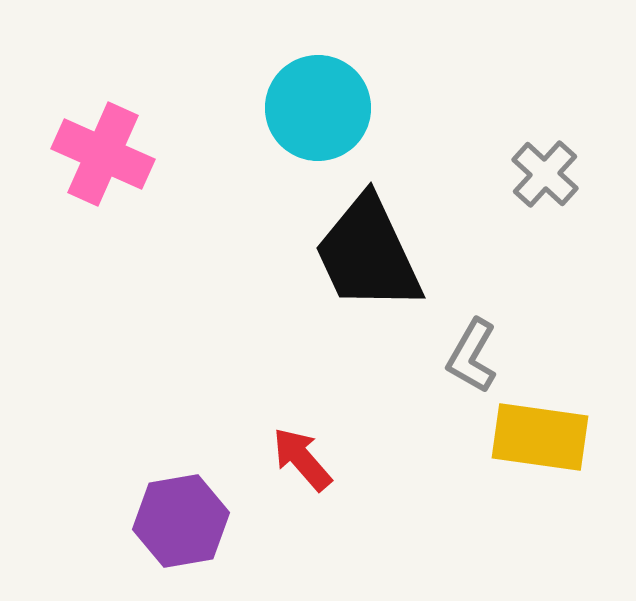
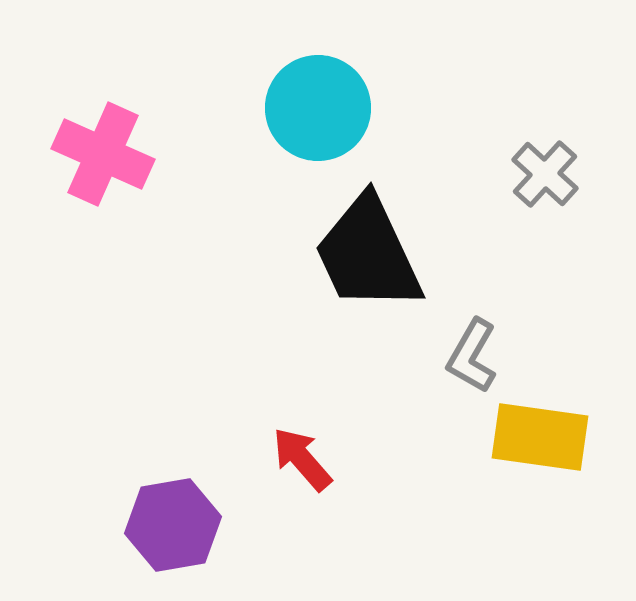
purple hexagon: moved 8 px left, 4 px down
